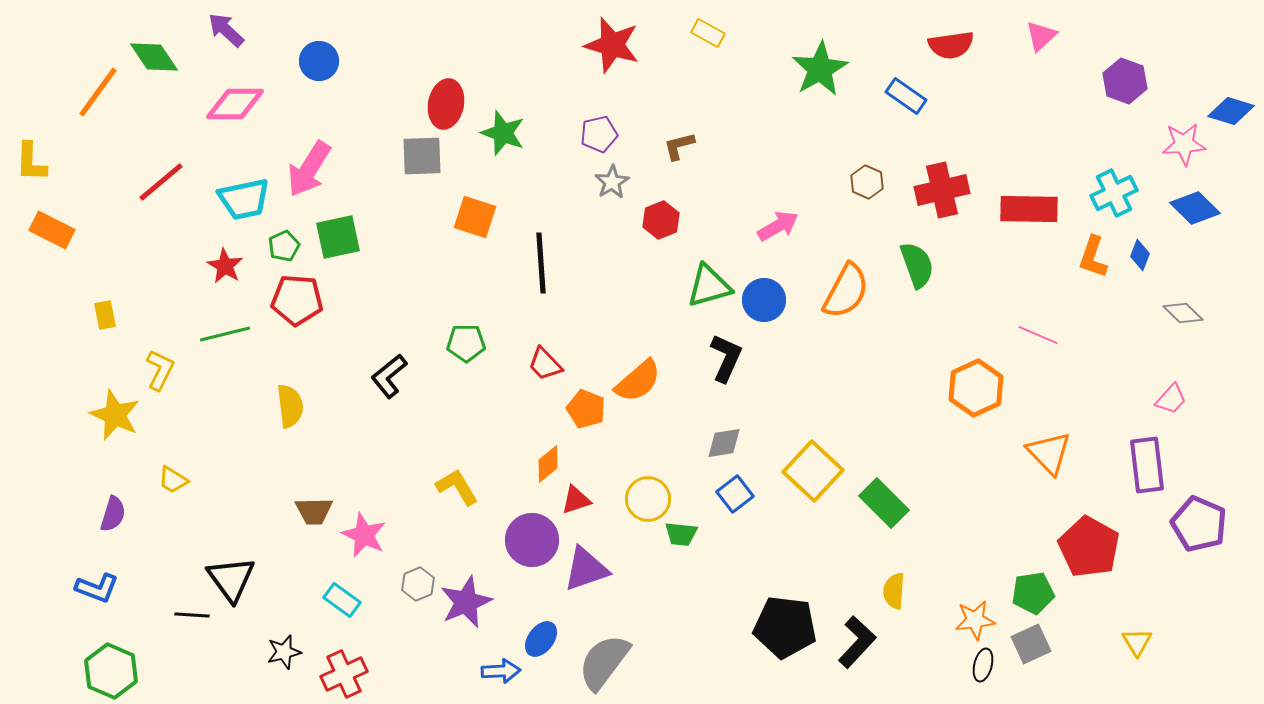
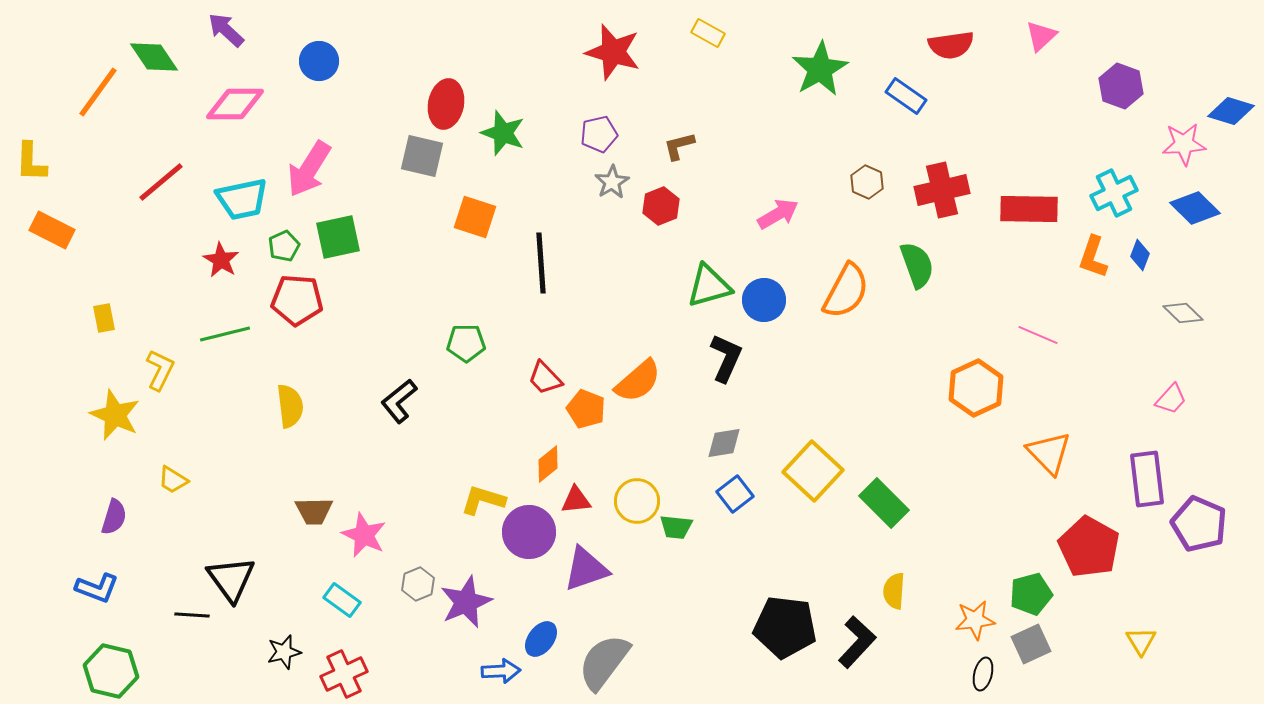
red star at (612, 45): moved 1 px right, 7 px down
purple hexagon at (1125, 81): moved 4 px left, 5 px down
gray square at (422, 156): rotated 15 degrees clockwise
cyan trapezoid at (244, 199): moved 2 px left
red hexagon at (661, 220): moved 14 px up
pink arrow at (778, 226): moved 12 px up
red star at (225, 266): moved 4 px left, 6 px up
yellow rectangle at (105, 315): moved 1 px left, 3 px down
red trapezoid at (545, 364): moved 14 px down
black L-shape at (389, 376): moved 10 px right, 25 px down
purple rectangle at (1147, 465): moved 14 px down
yellow L-shape at (457, 487): moved 26 px right, 13 px down; rotated 42 degrees counterclockwise
yellow circle at (648, 499): moved 11 px left, 2 px down
red triangle at (576, 500): rotated 12 degrees clockwise
purple semicircle at (113, 514): moved 1 px right, 3 px down
green trapezoid at (681, 534): moved 5 px left, 7 px up
purple circle at (532, 540): moved 3 px left, 8 px up
green pentagon at (1033, 593): moved 2 px left, 1 px down; rotated 6 degrees counterclockwise
yellow triangle at (1137, 642): moved 4 px right, 1 px up
black ellipse at (983, 665): moved 9 px down
green hexagon at (111, 671): rotated 10 degrees counterclockwise
